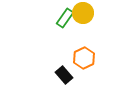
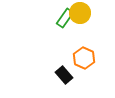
yellow circle: moved 3 px left
orange hexagon: rotated 10 degrees counterclockwise
